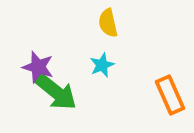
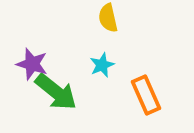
yellow semicircle: moved 5 px up
purple star: moved 6 px left, 3 px up
orange rectangle: moved 24 px left
